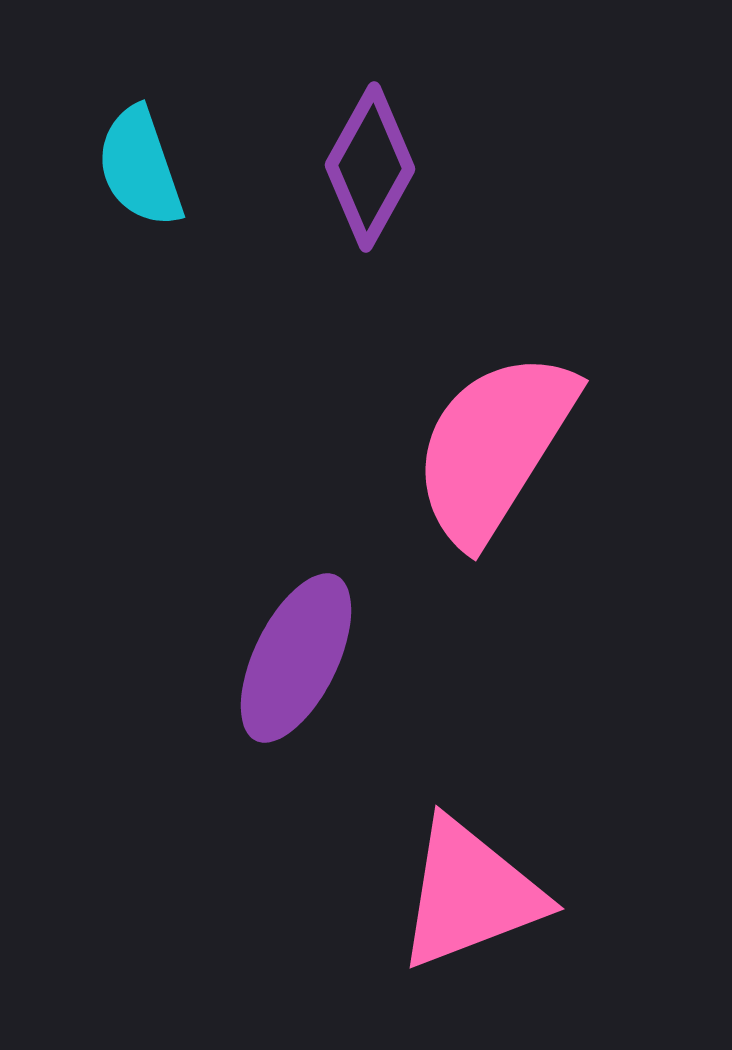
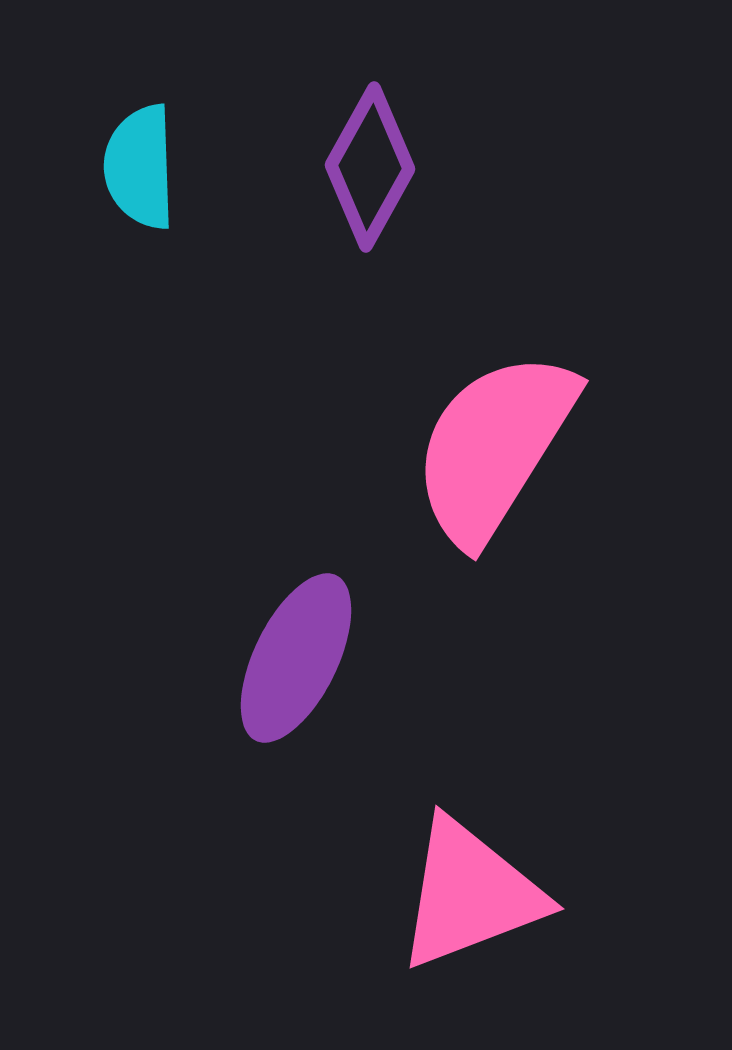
cyan semicircle: rotated 17 degrees clockwise
